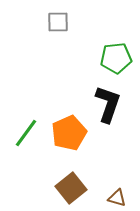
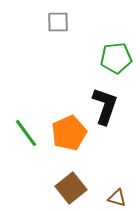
black L-shape: moved 3 px left, 2 px down
green line: rotated 72 degrees counterclockwise
